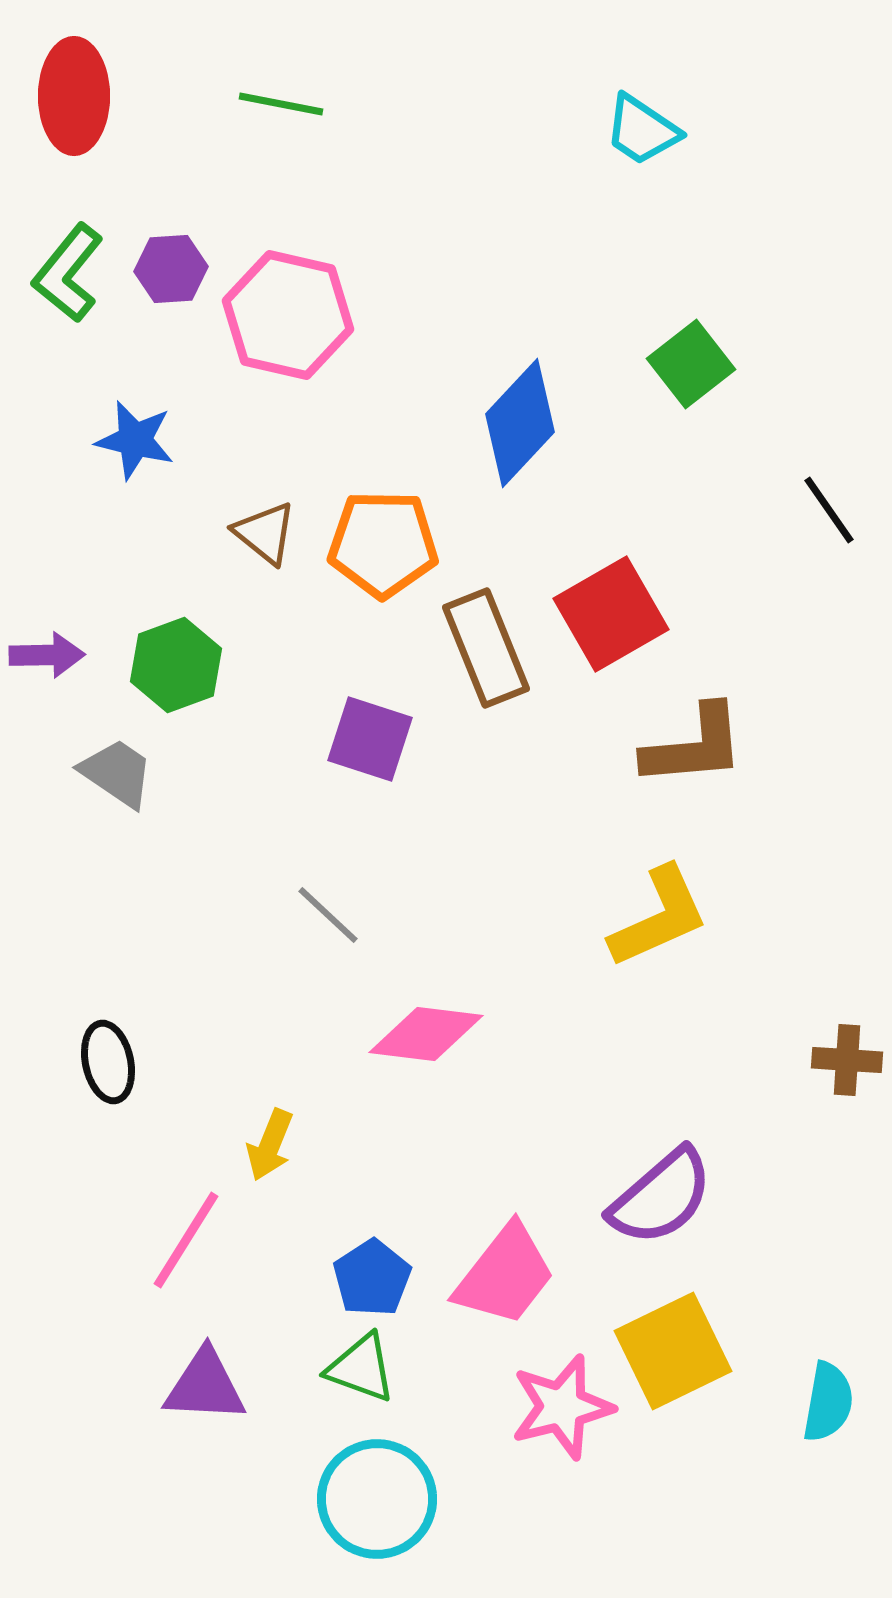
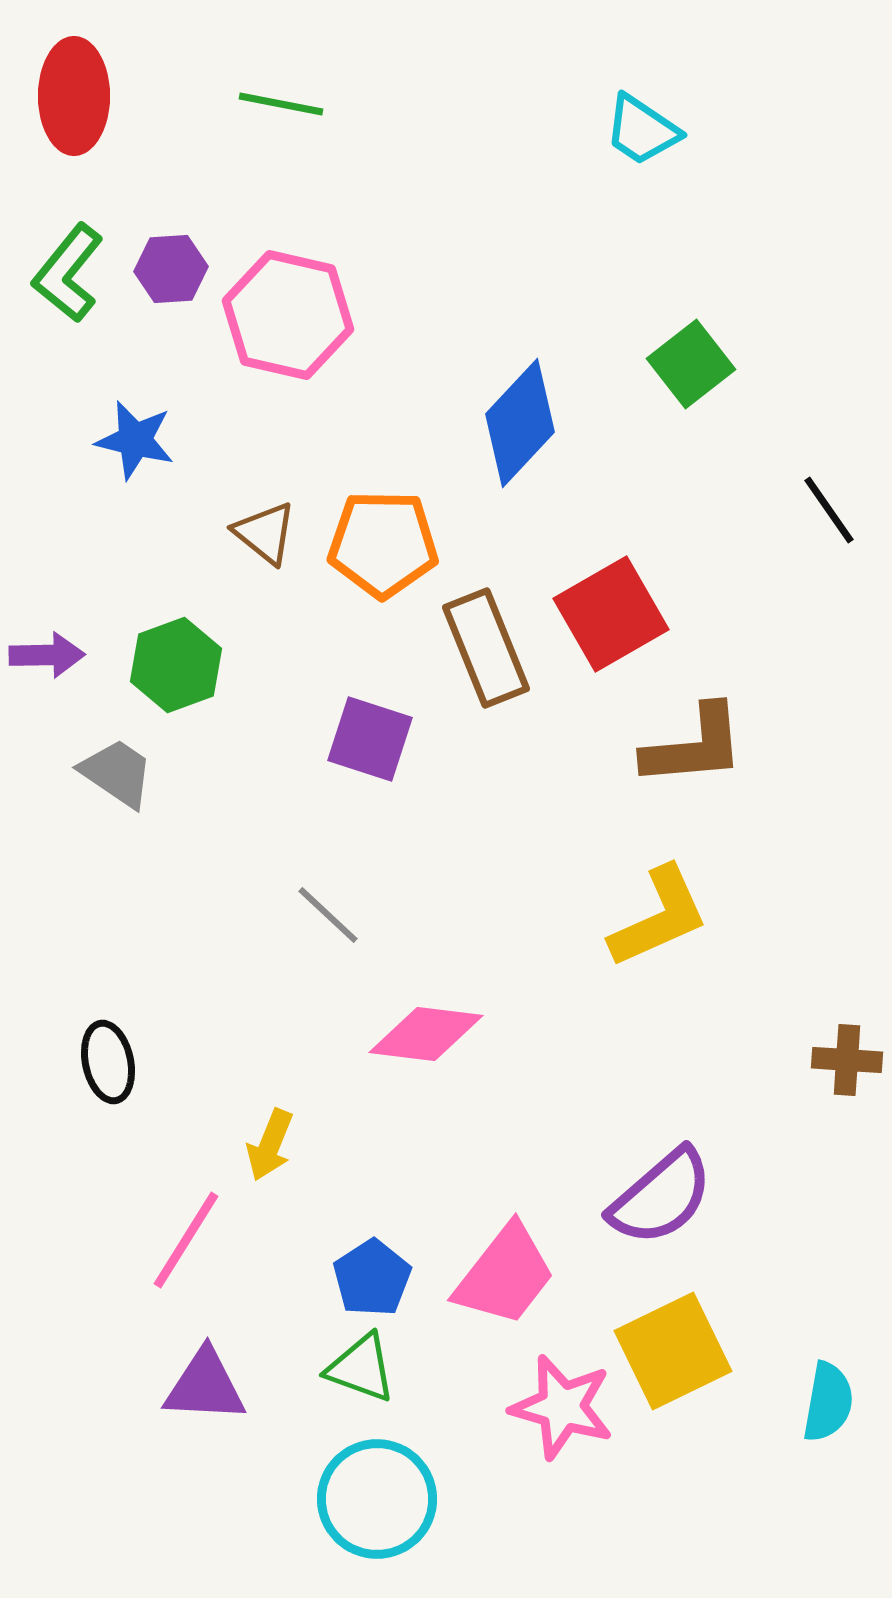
pink star: rotated 30 degrees clockwise
